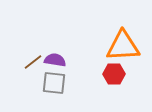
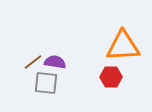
purple semicircle: moved 2 px down
red hexagon: moved 3 px left, 3 px down
gray square: moved 8 px left
